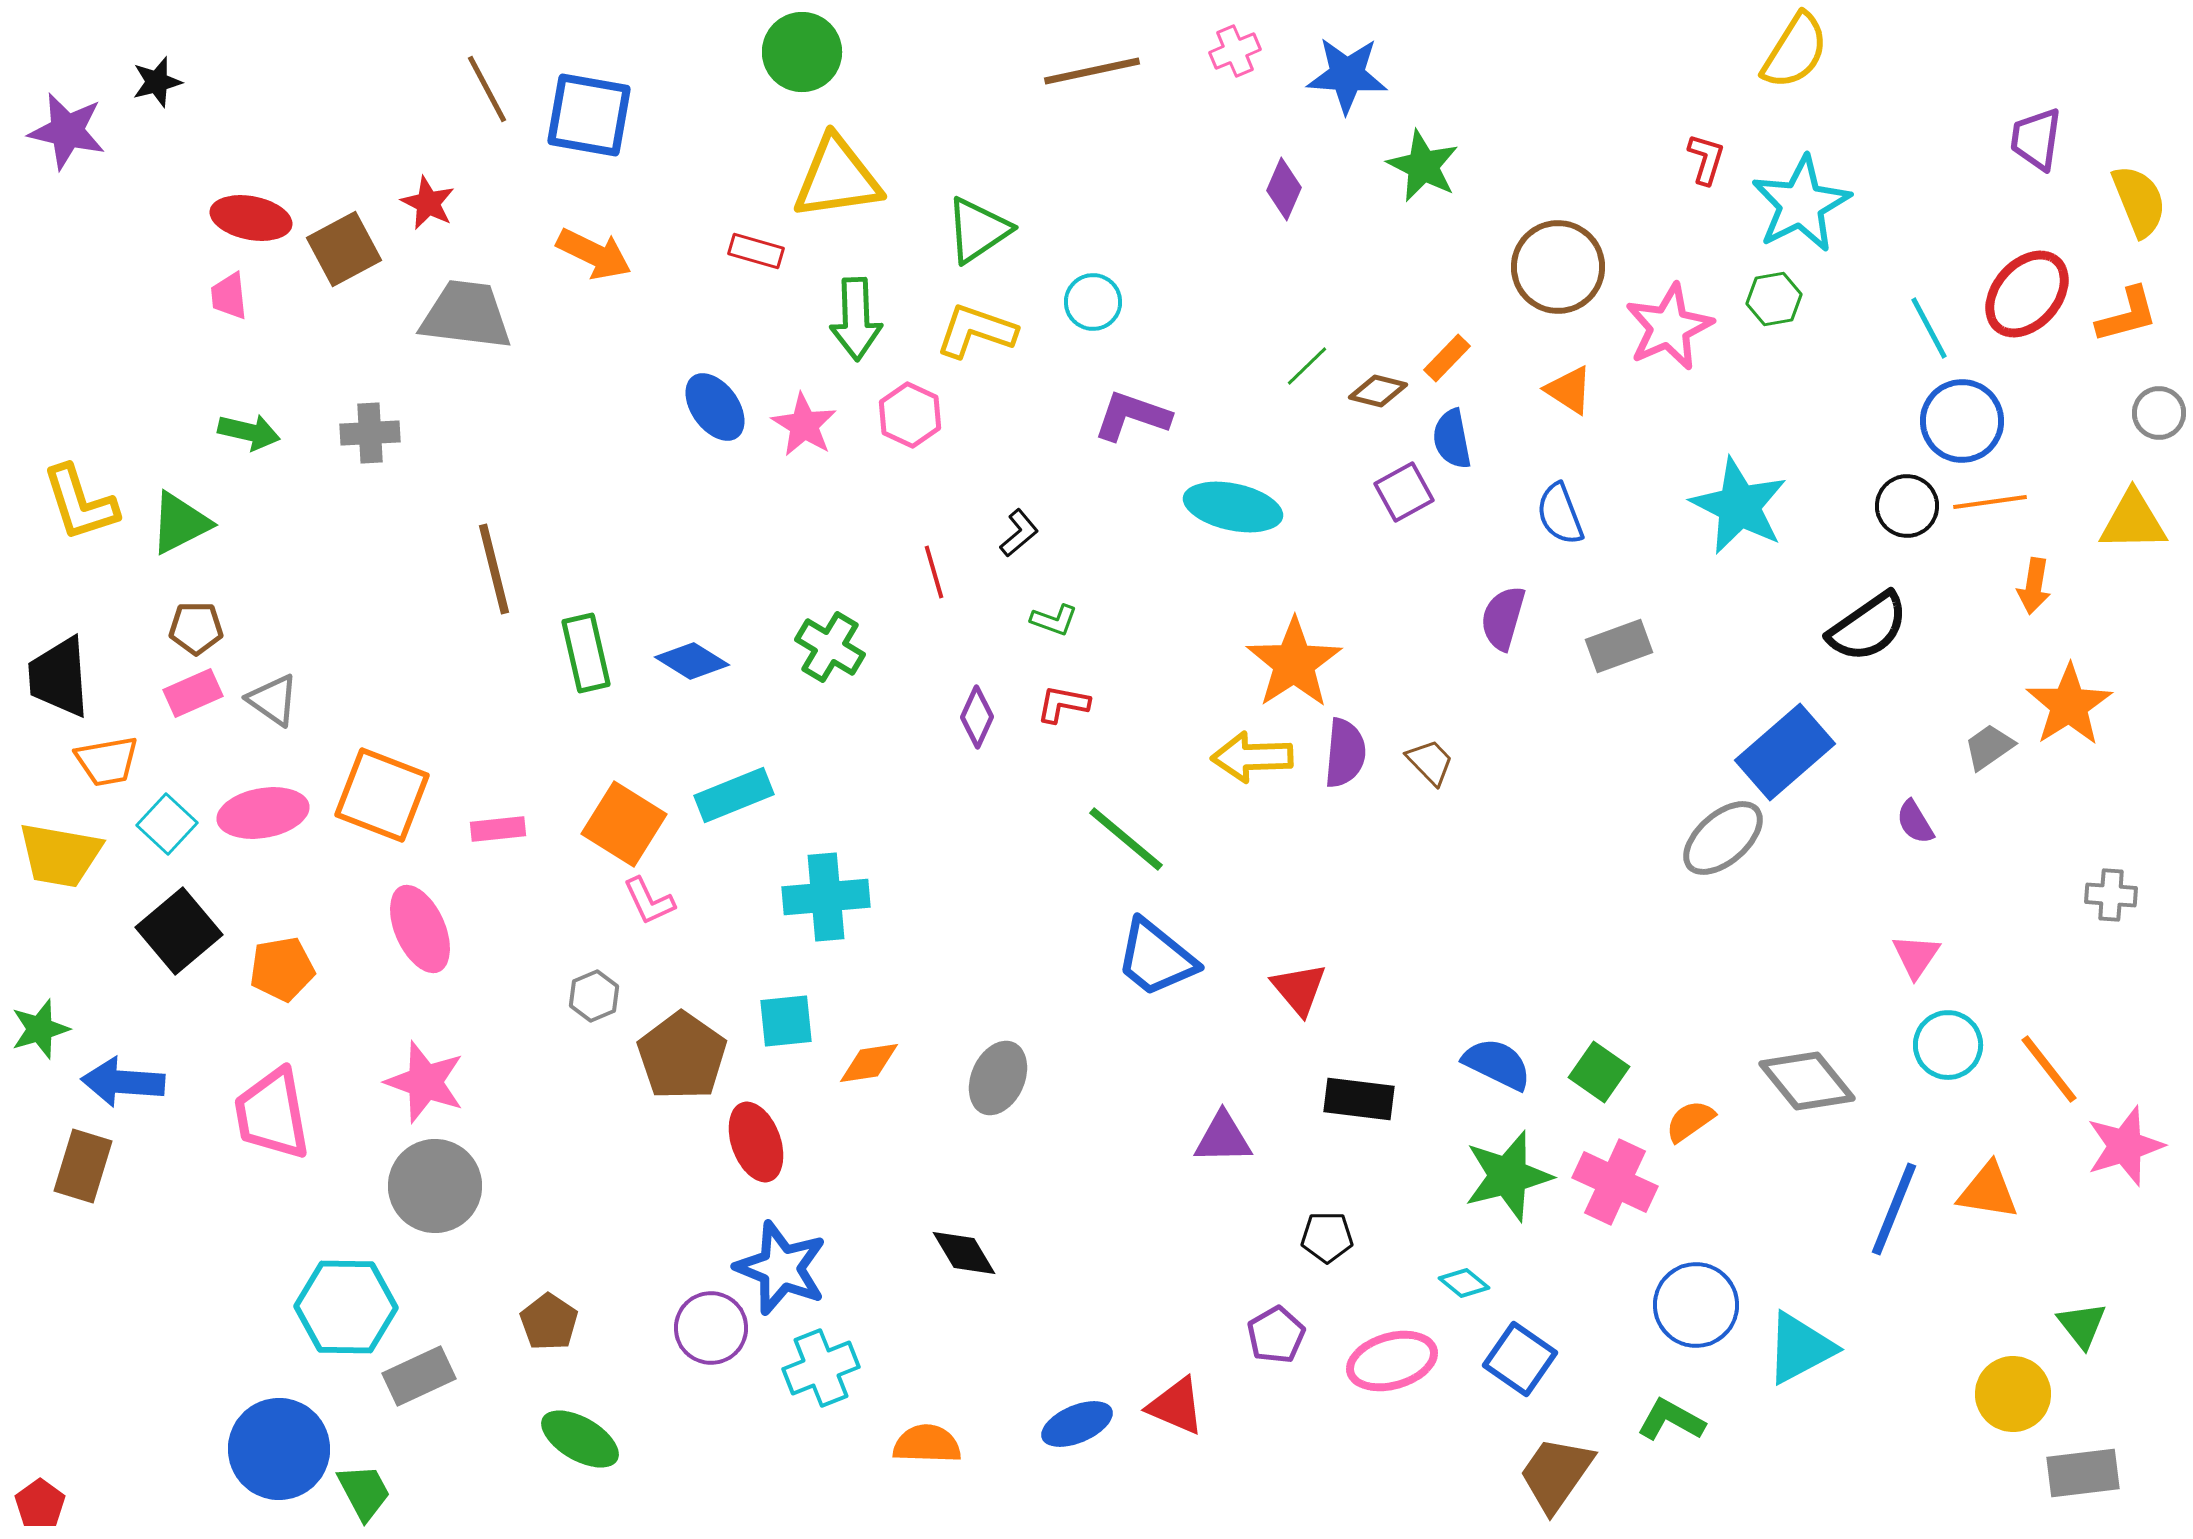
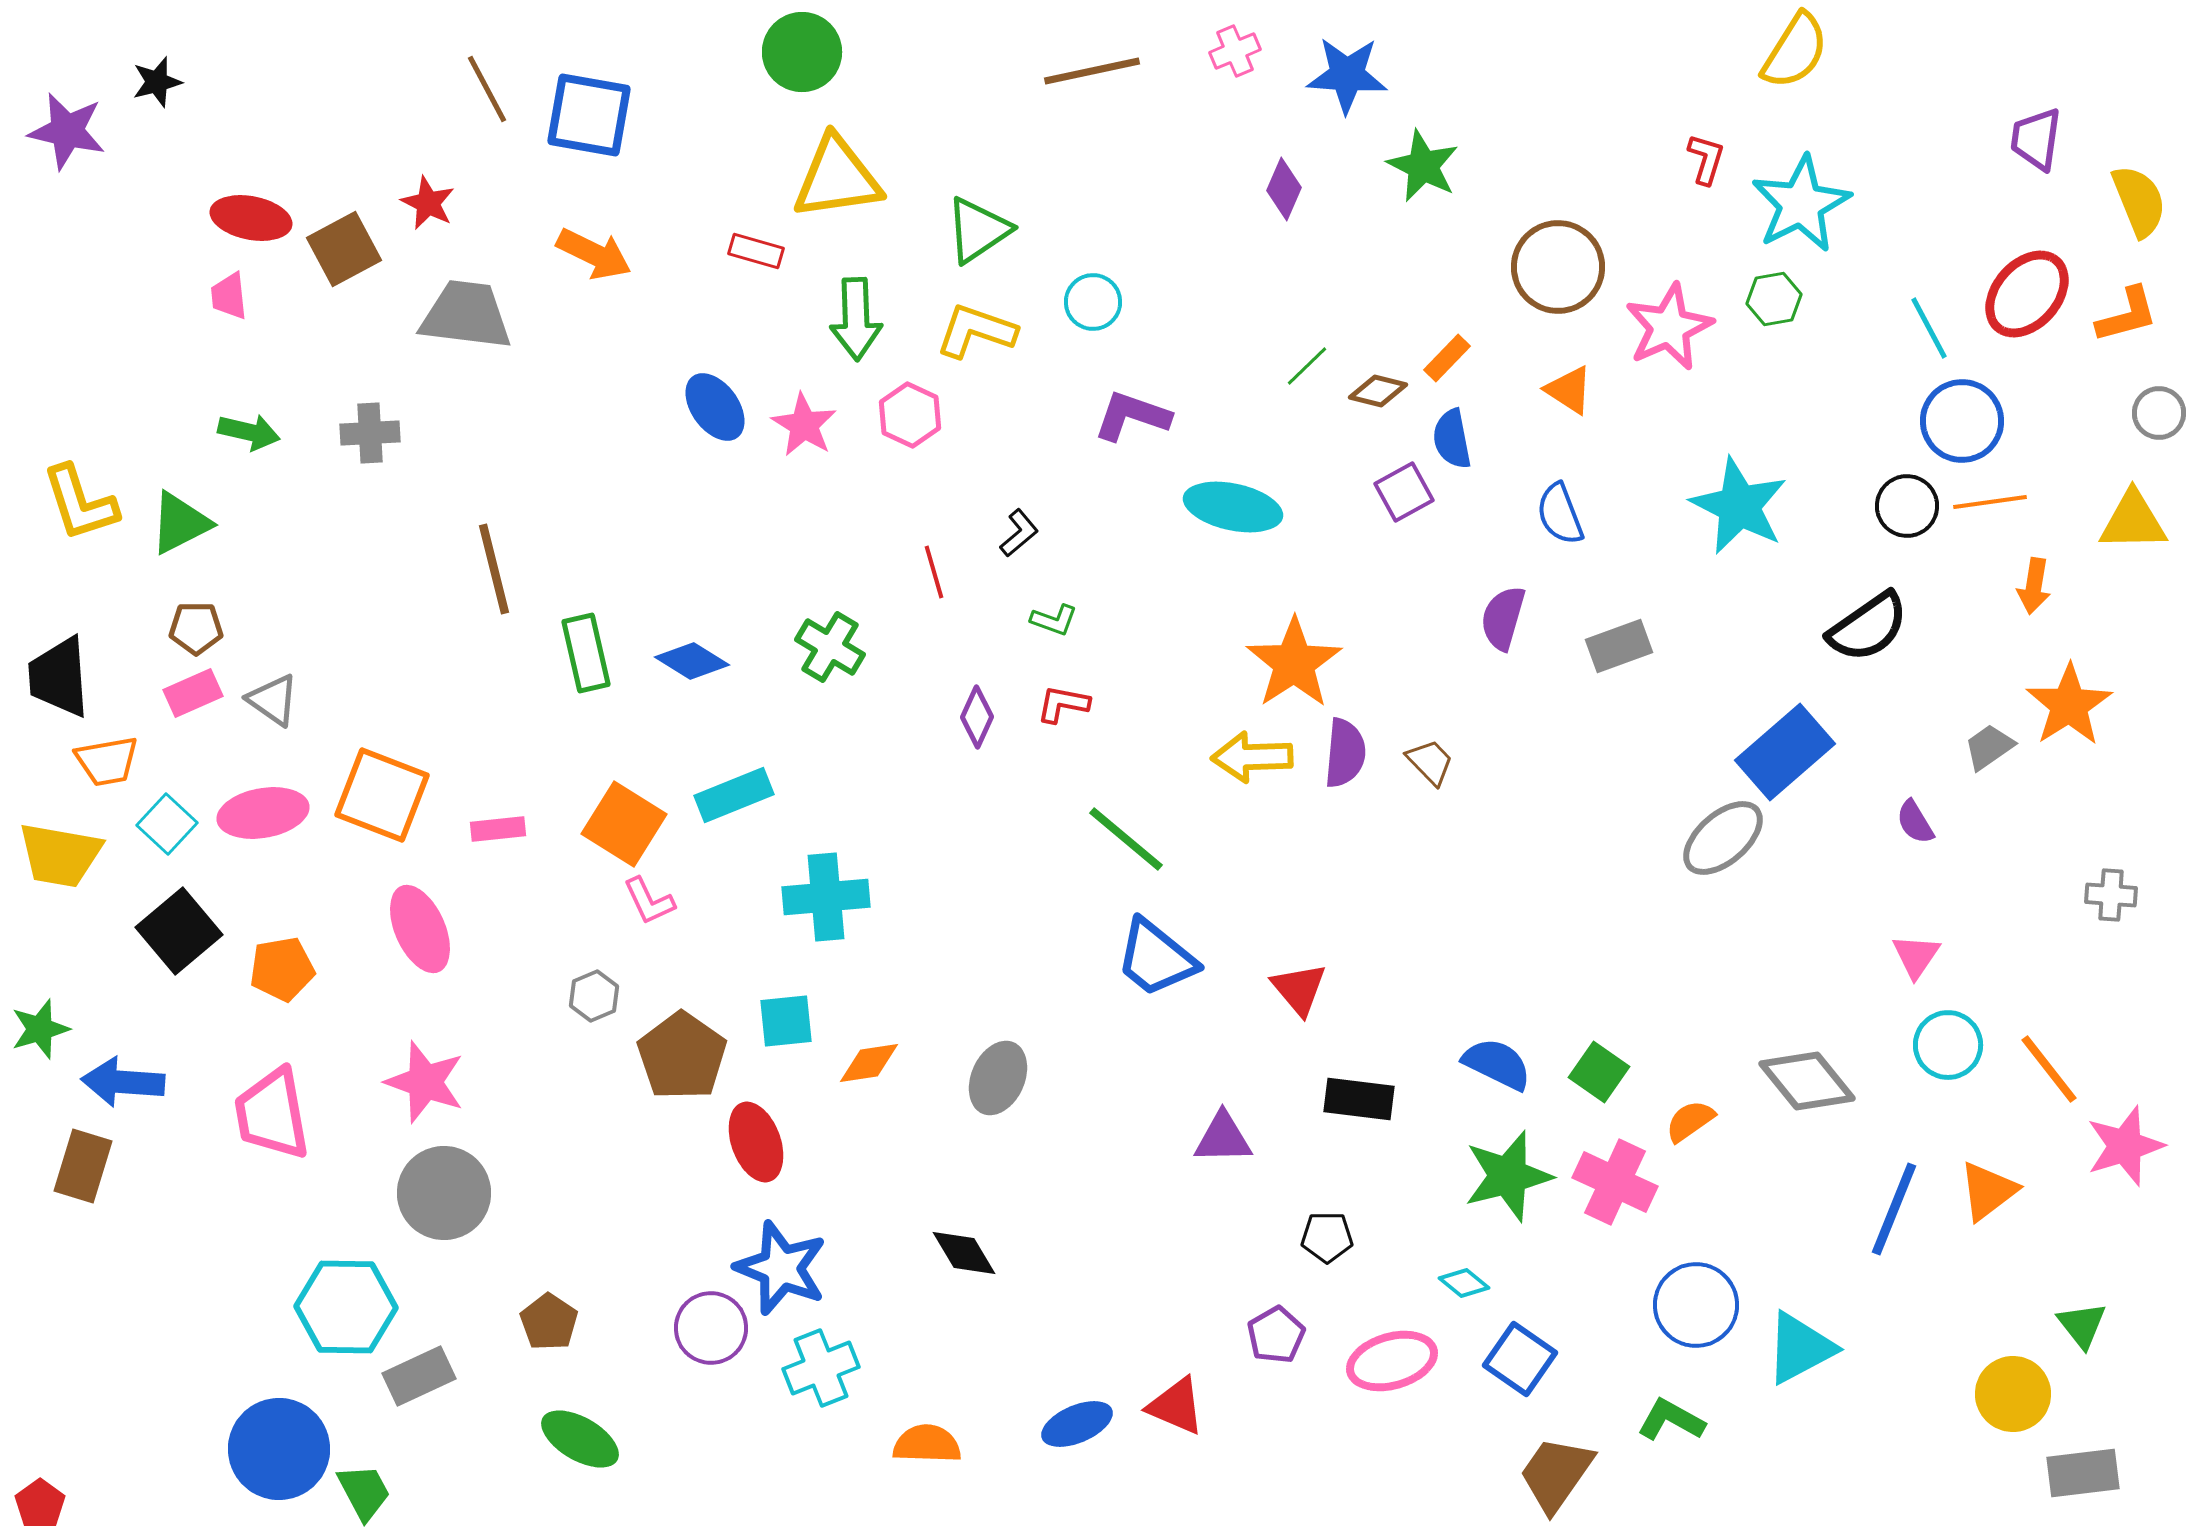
gray circle at (435, 1186): moved 9 px right, 7 px down
orange triangle at (1988, 1191): rotated 46 degrees counterclockwise
